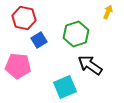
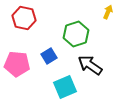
blue square: moved 10 px right, 16 px down
pink pentagon: moved 1 px left, 2 px up
